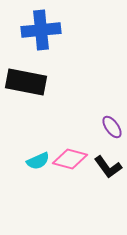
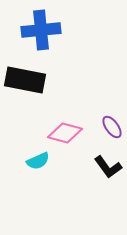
black rectangle: moved 1 px left, 2 px up
pink diamond: moved 5 px left, 26 px up
